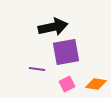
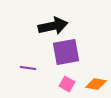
black arrow: moved 1 px up
purple line: moved 9 px left, 1 px up
pink square: rotated 35 degrees counterclockwise
